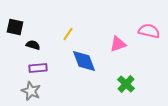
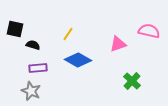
black square: moved 2 px down
blue diamond: moved 6 px left, 1 px up; rotated 40 degrees counterclockwise
green cross: moved 6 px right, 3 px up
